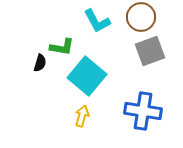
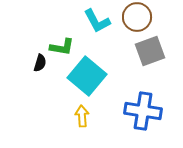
brown circle: moved 4 px left
yellow arrow: rotated 20 degrees counterclockwise
